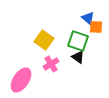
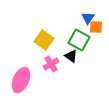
blue triangle: rotated 24 degrees clockwise
green square: moved 1 px right, 1 px up; rotated 10 degrees clockwise
black triangle: moved 7 px left, 1 px up
pink ellipse: rotated 10 degrees counterclockwise
